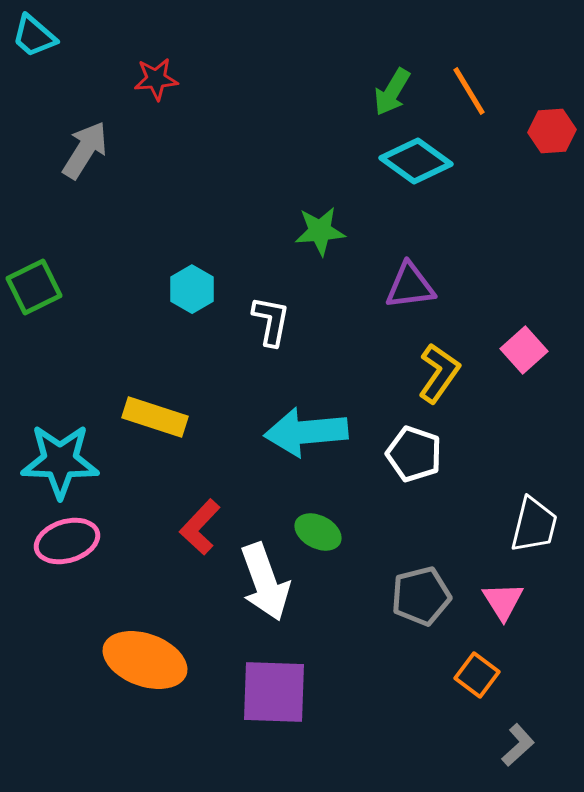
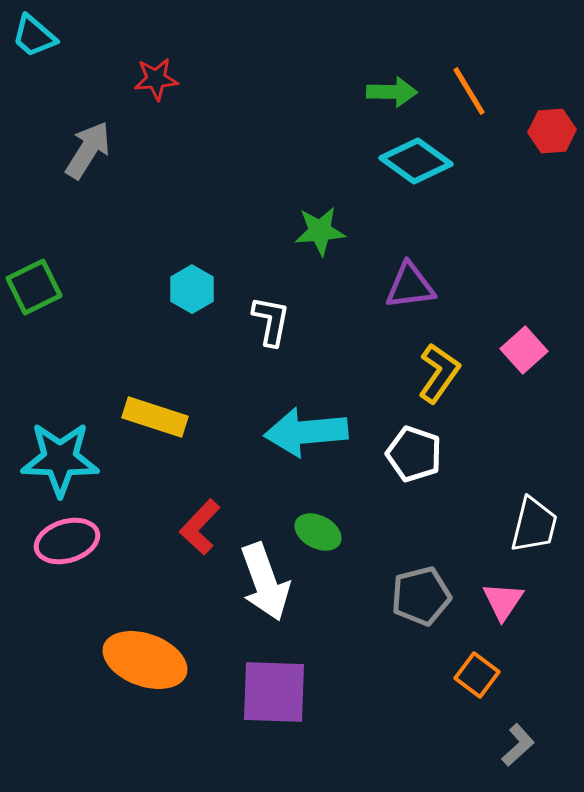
green arrow: rotated 120 degrees counterclockwise
gray arrow: moved 3 px right
cyan star: moved 2 px up
pink triangle: rotated 6 degrees clockwise
